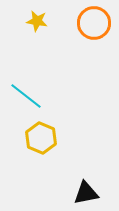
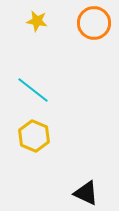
cyan line: moved 7 px right, 6 px up
yellow hexagon: moved 7 px left, 2 px up
black triangle: rotated 36 degrees clockwise
